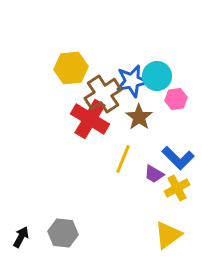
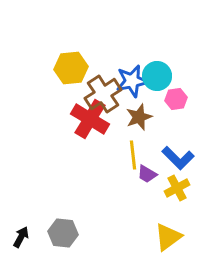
brown star: rotated 16 degrees clockwise
yellow line: moved 10 px right, 4 px up; rotated 28 degrees counterclockwise
purple trapezoid: moved 7 px left
yellow triangle: moved 2 px down
